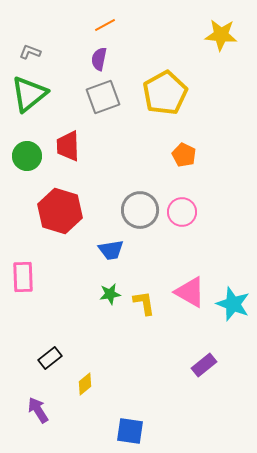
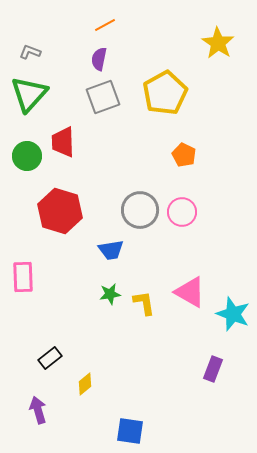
yellow star: moved 3 px left, 8 px down; rotated 28 degrees clockwise
green triangle: rotated 9 degrees counterclockwise
red trapezoid: moved 5 px left, 4 px up
cyan star: moved 10 px down
purple rectangle: moved 9 px right, 4 px down; rotated 30 degrees counterclockwise
purple arrow: rotated 16 degrees clockwise
